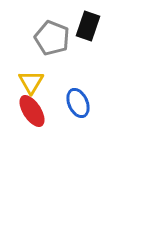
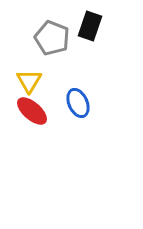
black rectangle: moved 2 px right
yellow triangle: moved 2 px left, 1 px up
red ellipse: rotated 16 degrees counterclockwise
